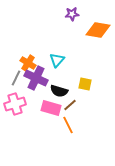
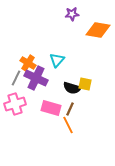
black semicircle: moved 13 px right, 3 px up
brown line: moved 4 px down; rotated 24 degrees counterclockwise
